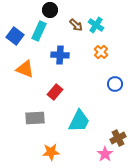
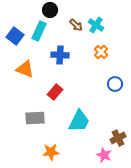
pink star: moved 1 px left, 1 px down; rotated 14 degrees counterclockwise
